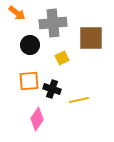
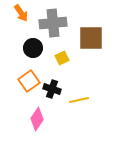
orange arrow: moved 4 px right; rotated 18 degrees clockwise
black circle: moved 3 px right, 3 px down
orange square: rotated 30 degrees counterclockwise
